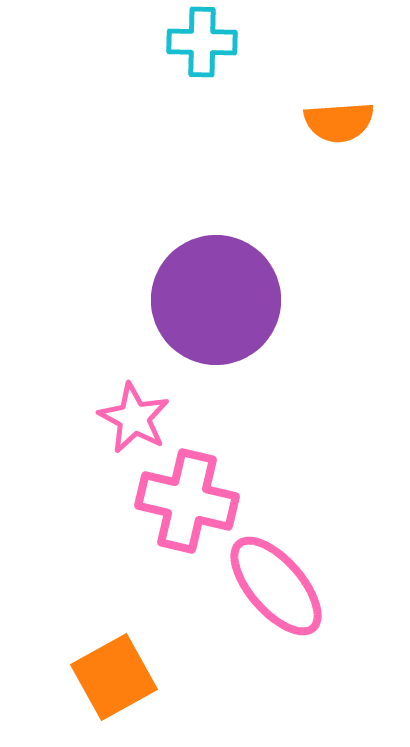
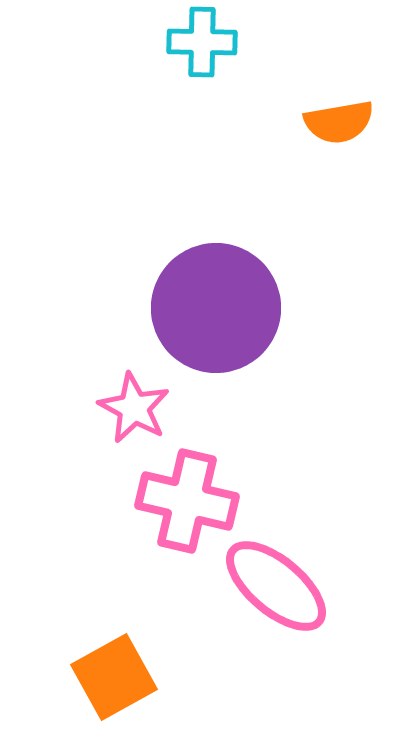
orange semicircle: rotated 6 degrees counterclockwise
purple circle: moved 8 px down
pink star: moved 10 px up
pink ellipse: rotated 9 degrees counterclockwise
